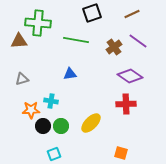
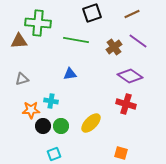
red cross: rotated 18 degrees clockwise
